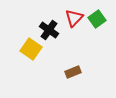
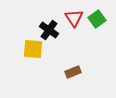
red triangle: rotated 18 degrees counterclockwise
yellow square: moved 2 px right; rotated 30 degrees counterclockwise
